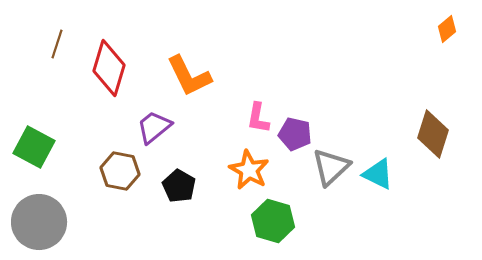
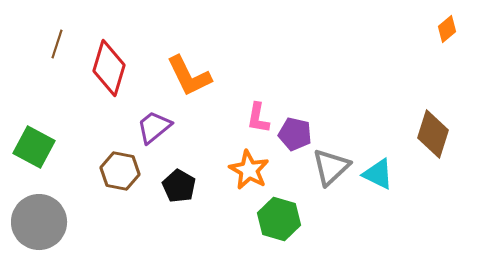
green hexagon: moved 6 px right, 2 px up
